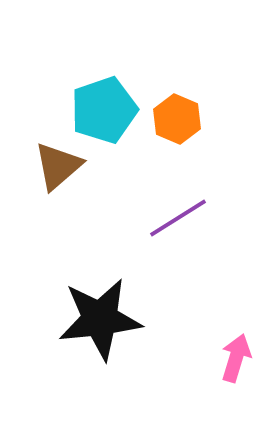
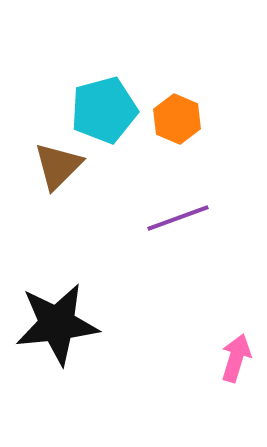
cyan pentagon: rotated 4 degrees clockwise
brown triangle: rotated 4 degrees counterclockwise
purple line: rotated 12 degrees clockwise
black star: moved 43 px left, 5 px down
